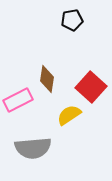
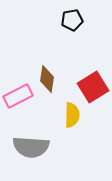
red square: moved 2 px right; rotated 16 degrees clockwise
pink rectangle: moved 4 px up
yellow semicircle: moved 3 px right; rotated 125 degrees clockwise
gray semicircle: moved 2 px left, 1 px up; rotated 9 degrees clockwise
